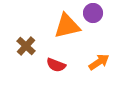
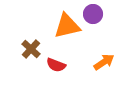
purple circle: moved 1 px down
brown cross: moved 5 px right, 3 px down
orange arrow: moved 5 px right
